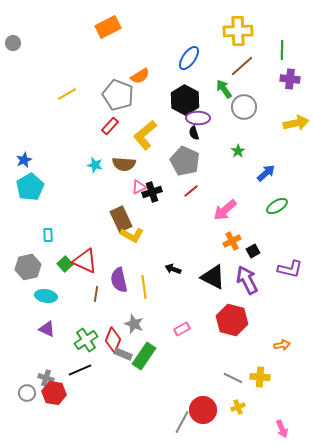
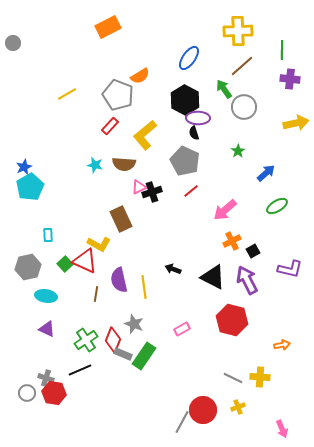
blue star at (24, 160): moved 7 px down
yellow L-shape at (132, 235): moved 33 px left, 9 px down
